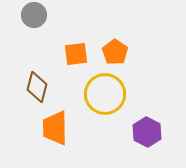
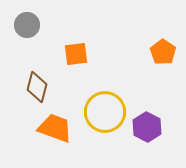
gray circle: moved 7 px left, 10 px down
orange pentagon: moved 48 px right
yellow circle: moved 18 px down
orange trapezoid: rotated 111 degrees clockwise
purple hexagon: moved 5 px up
